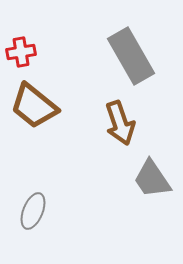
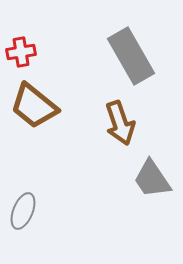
gray ellipse: moved 10 px left
